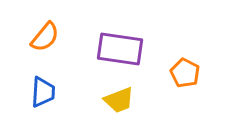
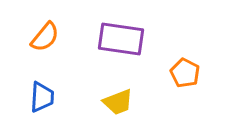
purple rectangle: moved 1 px right, 10 px up
blue trapezoid: moved 1 px left, 5 px down
yellow trapezoid: moved 1 px left, 2 px down
